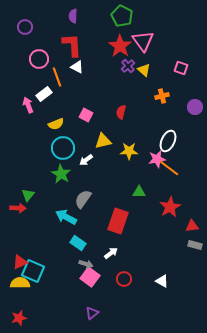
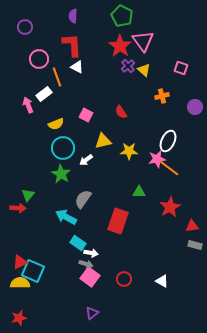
red semicircle at (121, 112): rotated 48 degrees counterclockwise
white arrow at (111, 253): moved 20 px left; rotated 48 degrees clockwise
